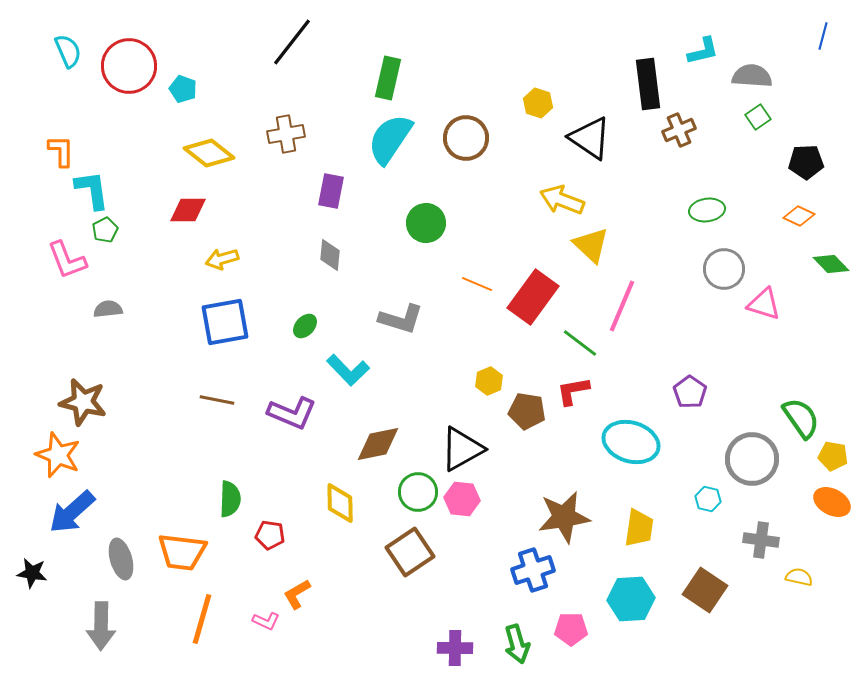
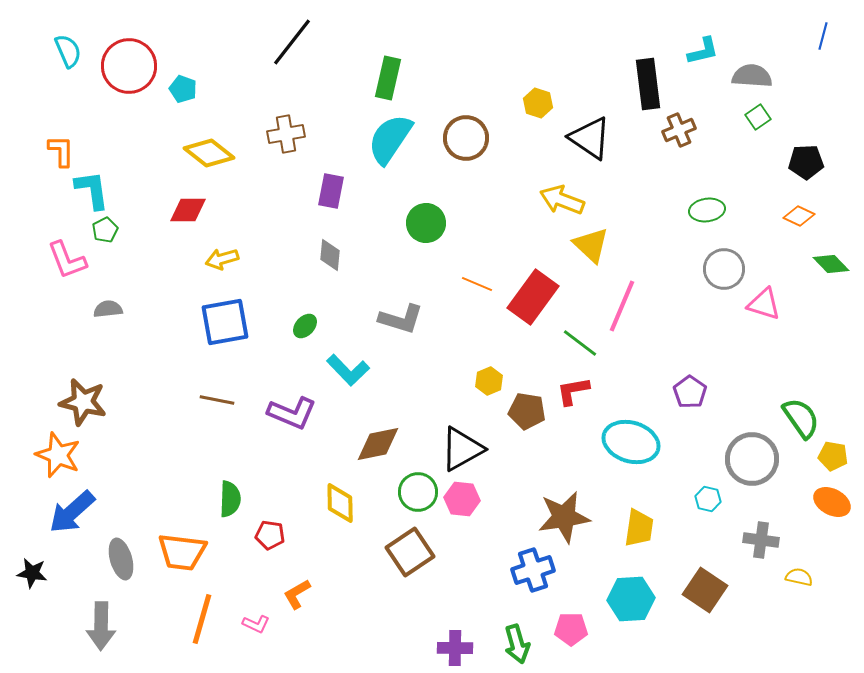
pink L-shape at (266, 621): moved 10 px left, 3 px down
